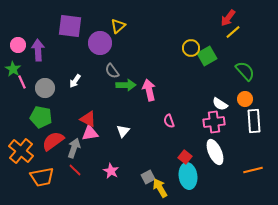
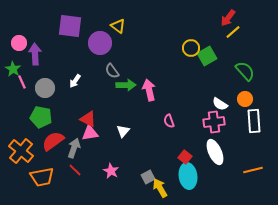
yellow triangle: rotated 42 degrees counterclockwise
pink circle: moved 1 px right, 2 px up
purple arrow: moved 3 px left, 4 px down
